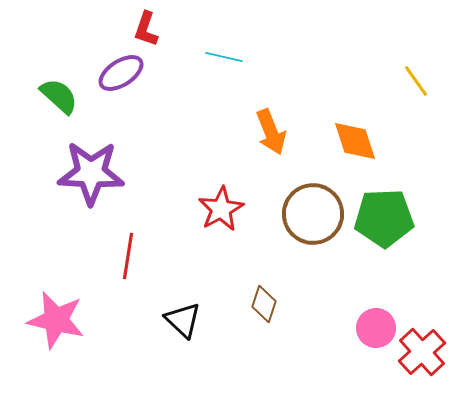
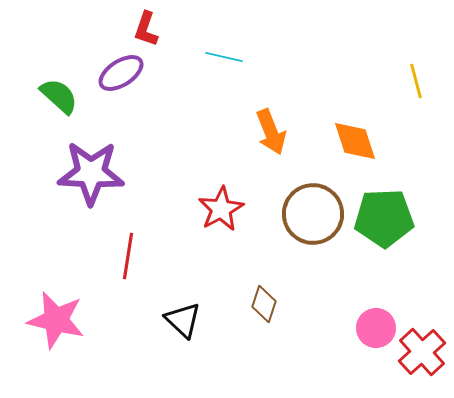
yellow line: rotated 20 degrees clockwise
